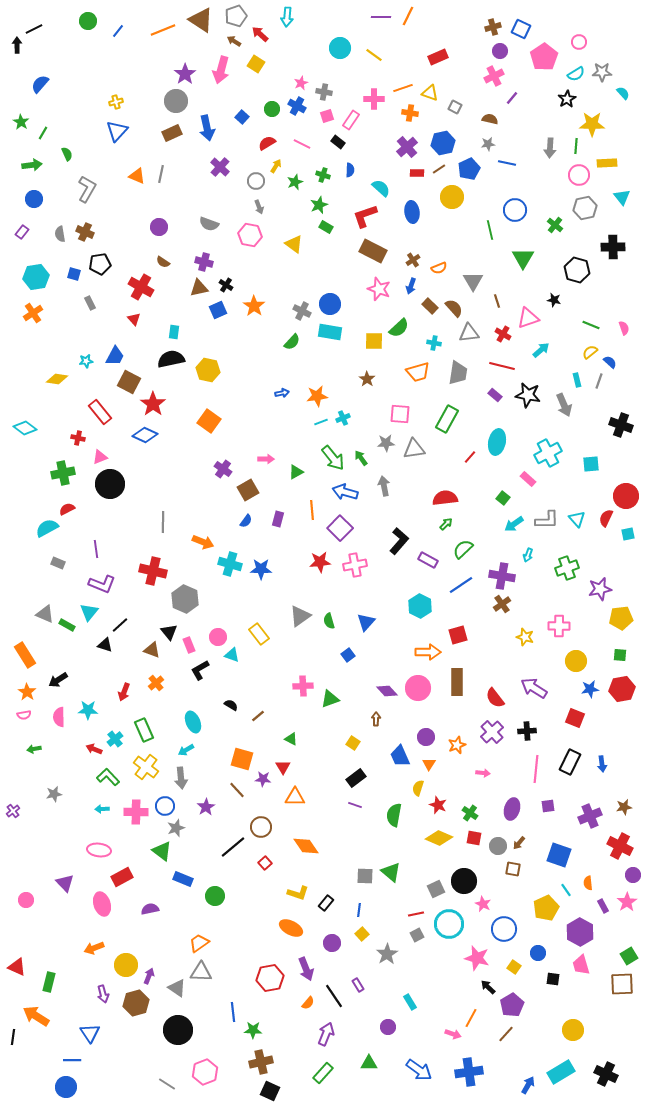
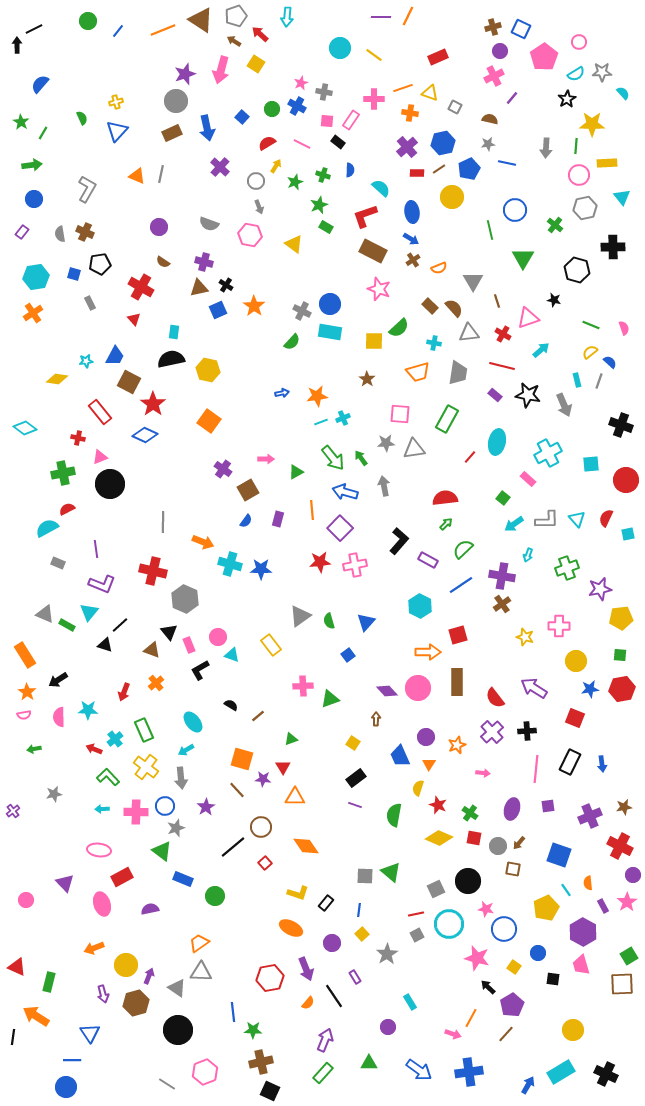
purple star at (185, 74): rotated 15 degrees clockwise
pink square at (327, 116): moved 5 px down; rotated 24 degrees clockwise
gray arrow at (550, 148): moved 4 px left
green semicircle at (67, 154): moved 15 px right, 36 px up
blue arrow at (411, 286): moved 47 px up; rotated 77 degrees counterclockwise
red circle at (626, 496): moved 16 px up
yellow rectangle at (259, 634): moved 12 px right, 11 px down
cyan ellipse at (193, 722): rotated 15 degrees counterclockwise
green triangle at (291, 739): rotated 48 degrees counterclockwise
black circle at (464, 881): moved 4 px right
pink star at (483, 904): moved 3 px right, 5 px down; rotated 14 degrees counterclockwise
purple hexagon at (580, 932): moved 3 px right
purple rectangle at (358, 985): moved 3 px left, 8 px up
purple arrow at (326, 1034): moved 1 px left, 6 px down
